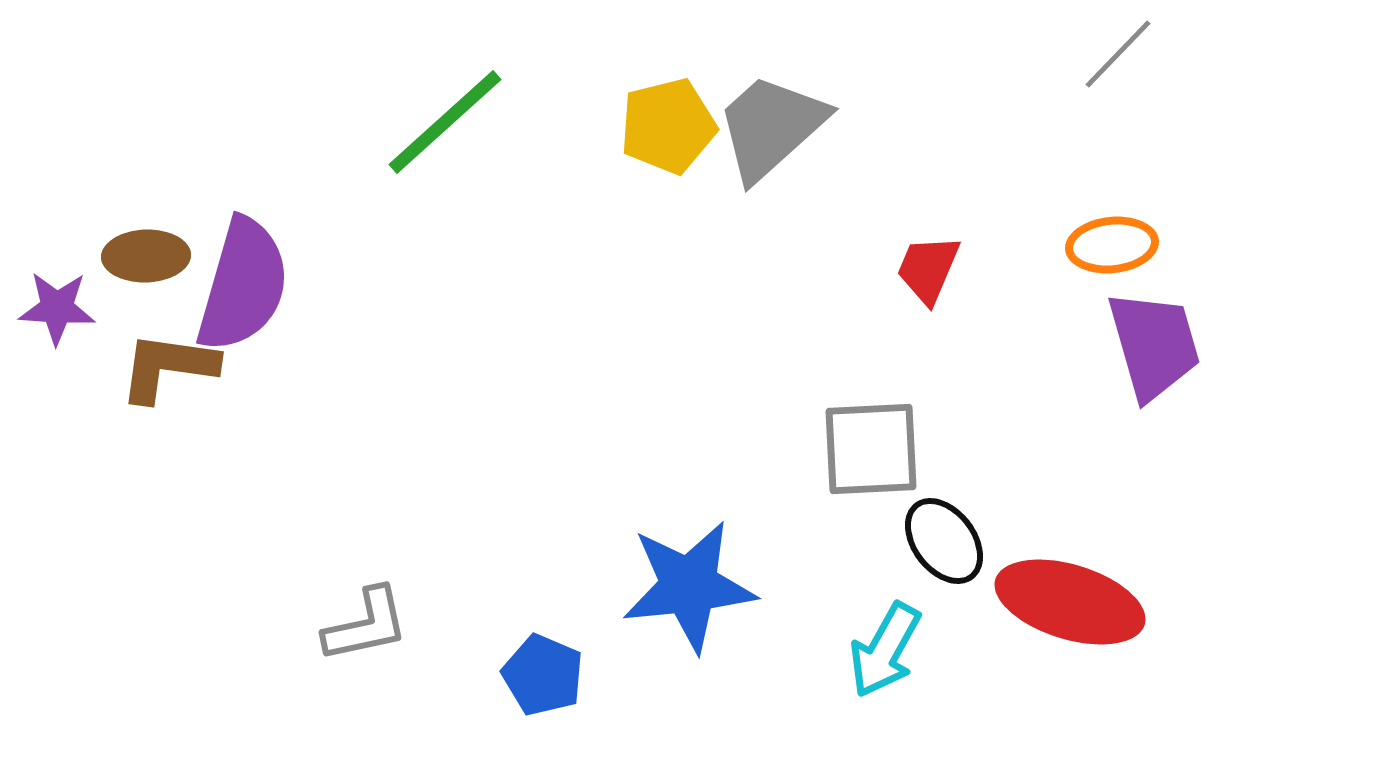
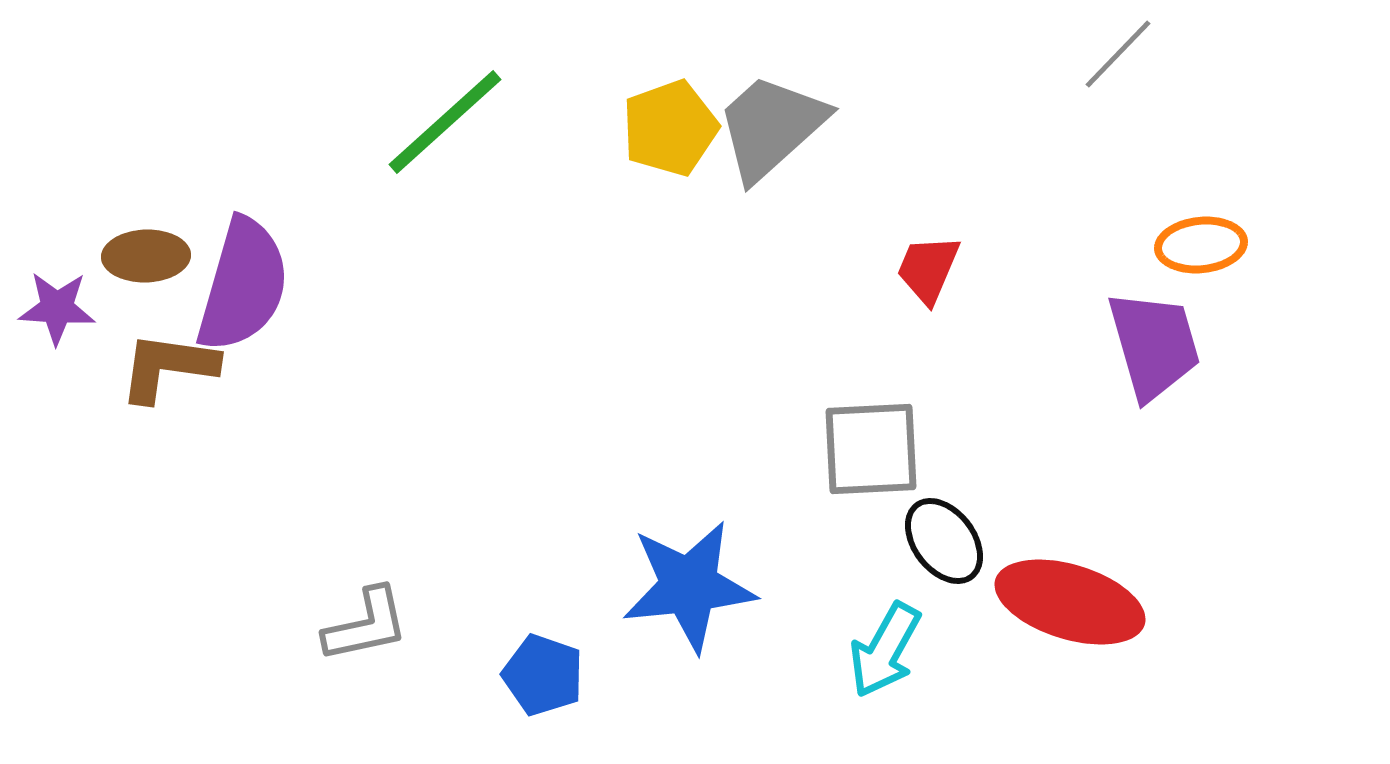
yellow pentagon: moved 2 px right, 2 px down; rotated 6 degrees counterclockwise
orange ellipse: moved 89 px right
blue pentagon: rotated 4 degrees counterclockwise
